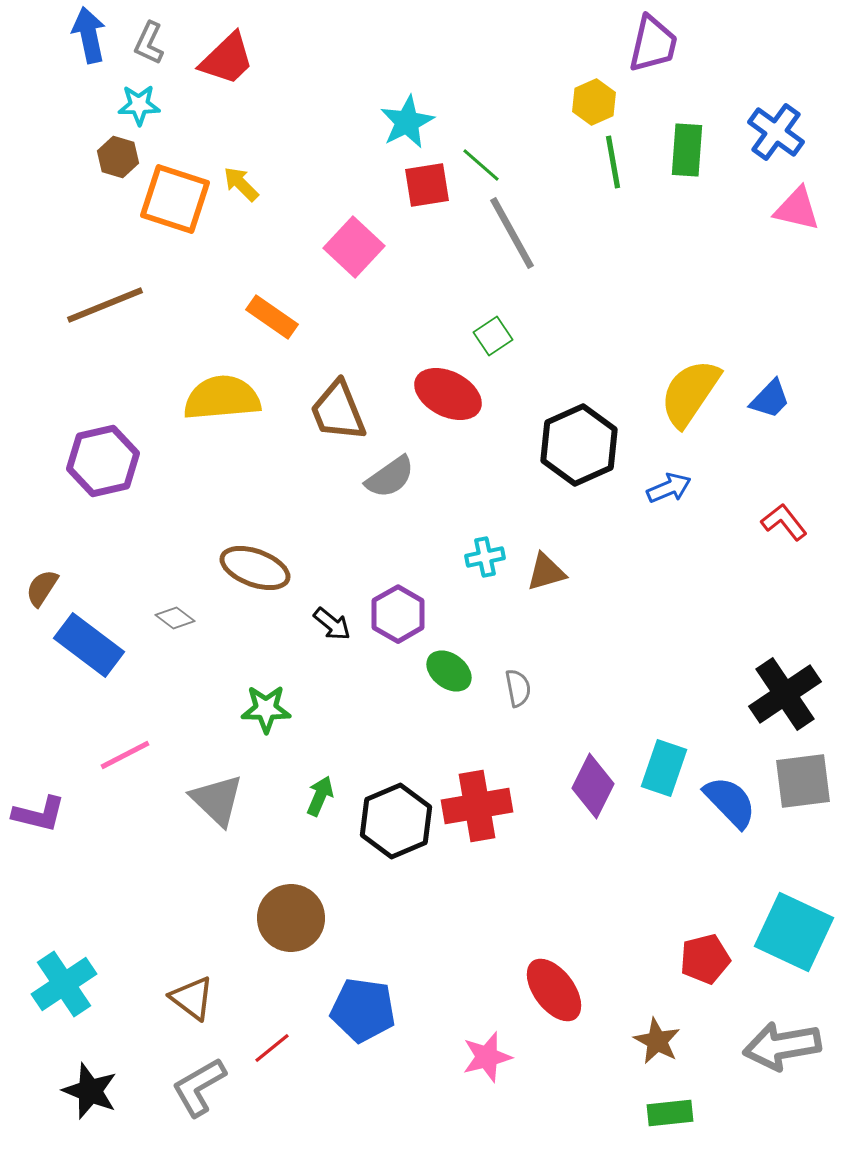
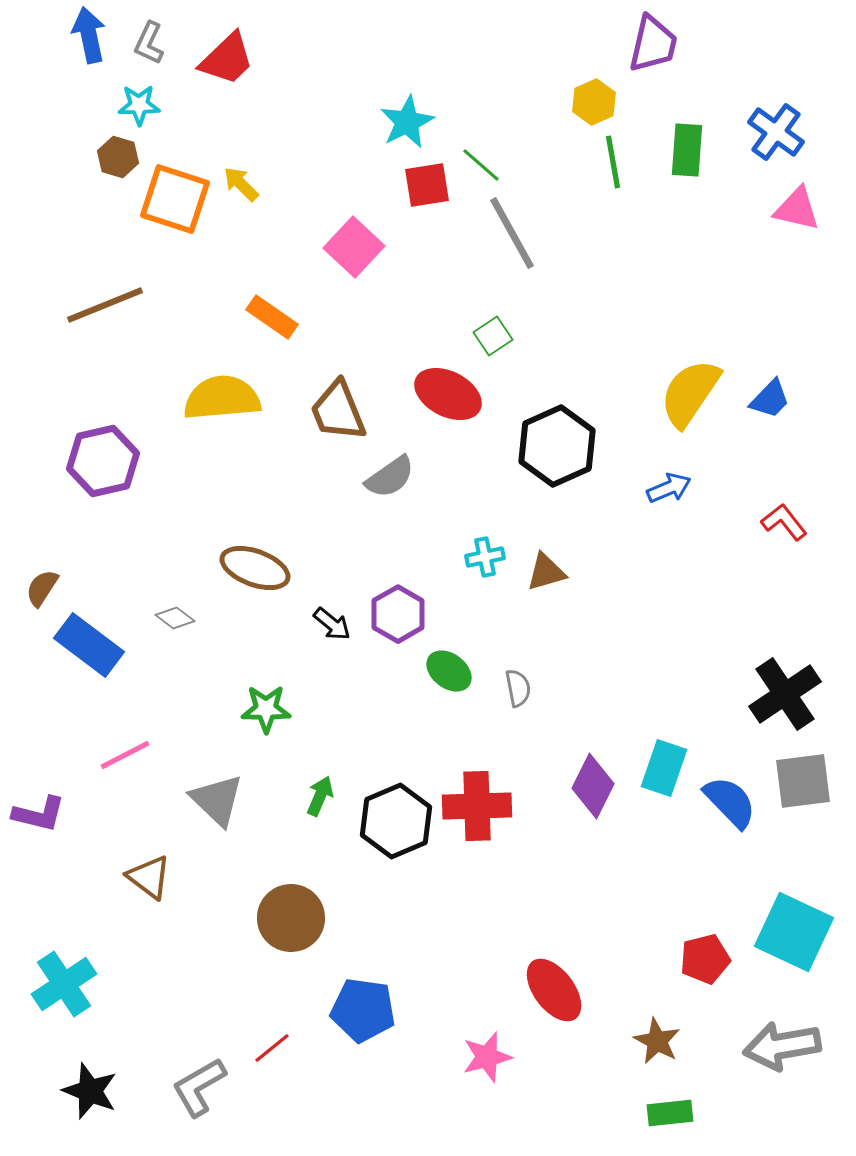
black hexagon at (579, 445): moved 22 px left, 1 px down
red cross at (477, 806): rotated 8 degrees clockwise
brown triangle at (192, 998): moved 43 px left, 121 px up
